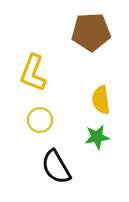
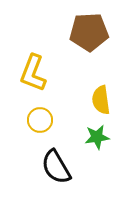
brown pentagon: moved 2 px left
